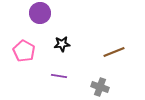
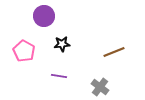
purple circle: moved 4 px right, 3 px down
gray cross: rotated 18 degrees clockwise
